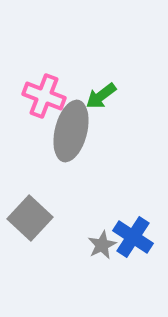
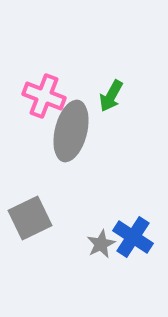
green arrow: moved 10 px right; rotated 24 degrees counterclockwise
gray square: rotated 21 degrees clockwise
gray star: moved 1 px left, 1 px up
